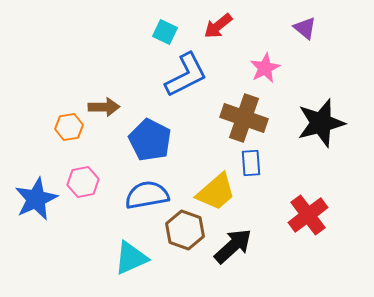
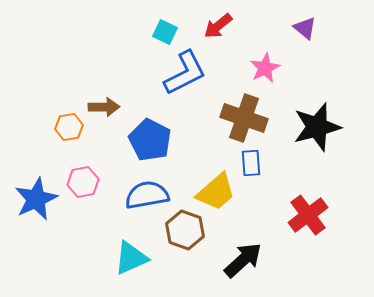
blue L-shape: moved 1 px left, 2 px up
black star: moved 4 px left, 4 px down
black arrow: moved 10 px right, 14 px down
